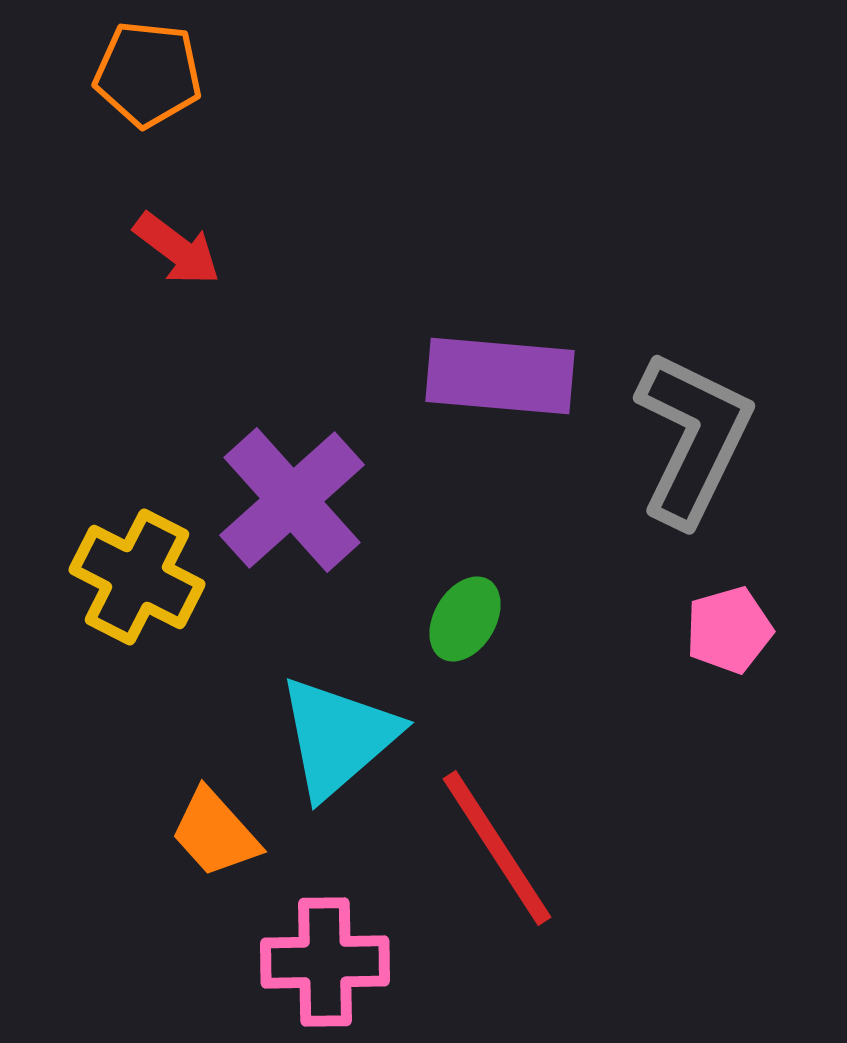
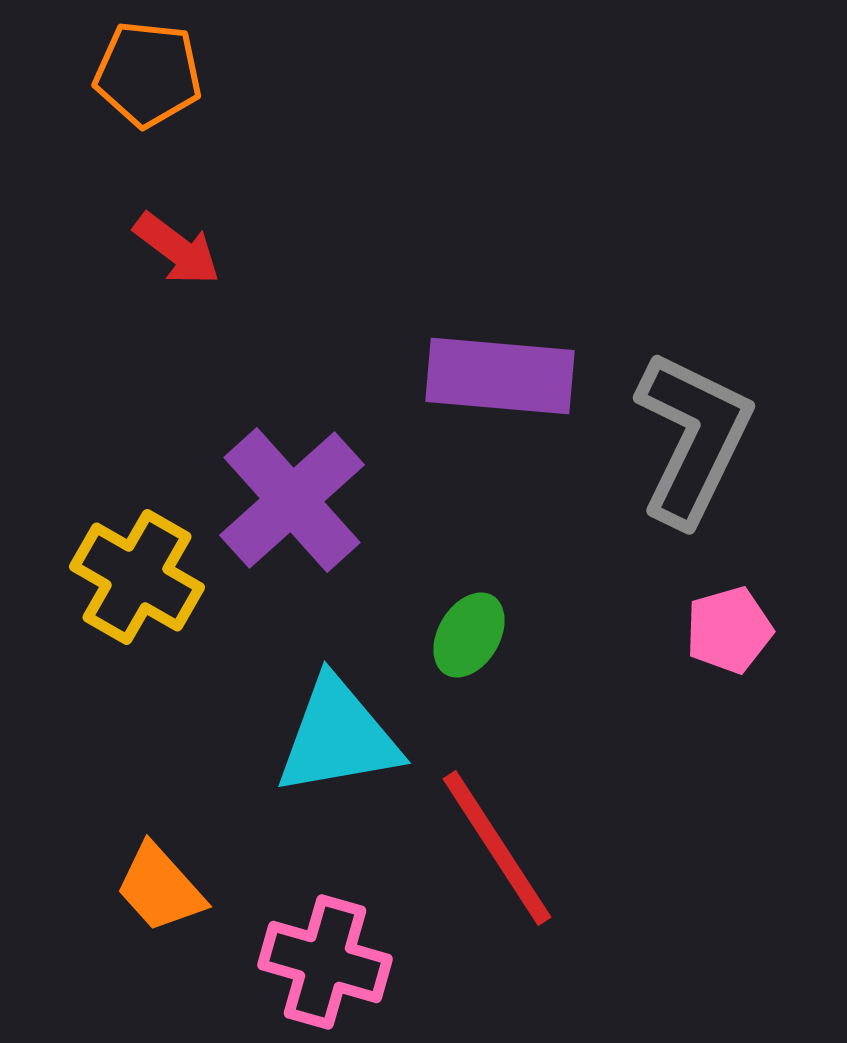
yellow cross: rotated 3 degrees clockwise
green ellipse: moved 4 px right, 16 px down
cyan triangle: rotated 31 degrees clockwise
orange trapezoid: moved 55 px left, 55 px down
pink cross: rotated 17 degrees clockwise
